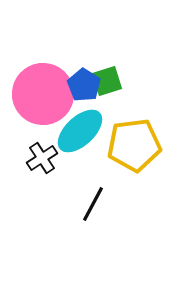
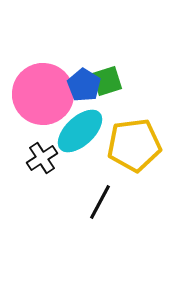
black line: moved 7 px right, 2 px up
